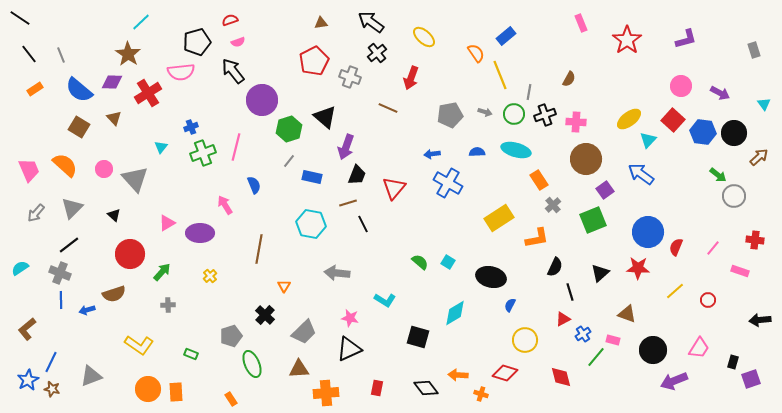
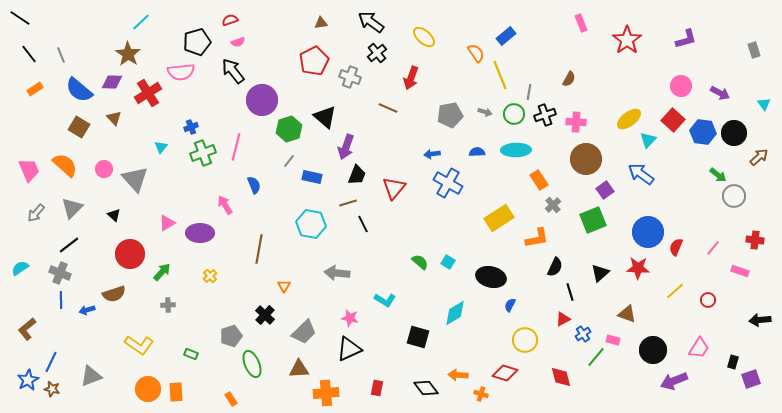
cyan ellipse at (516, 150): rotated 16 degrees counterclockwise
